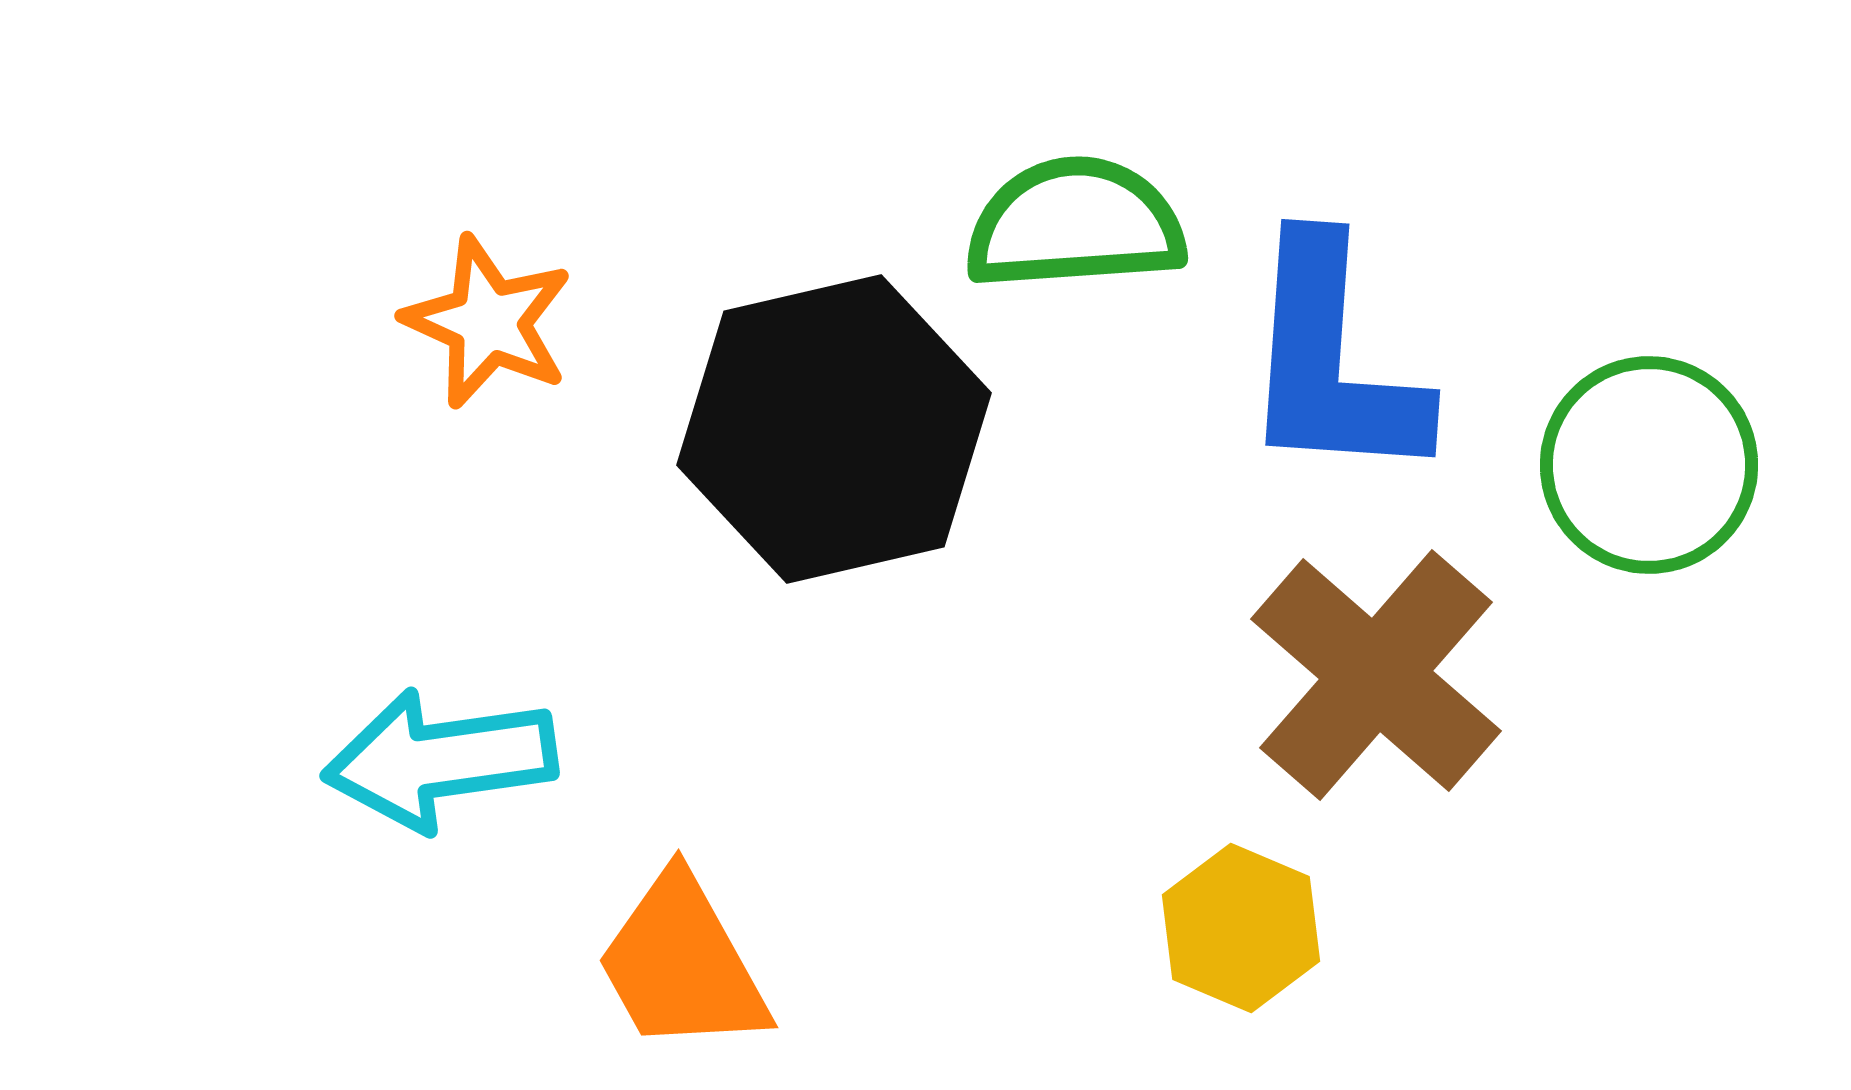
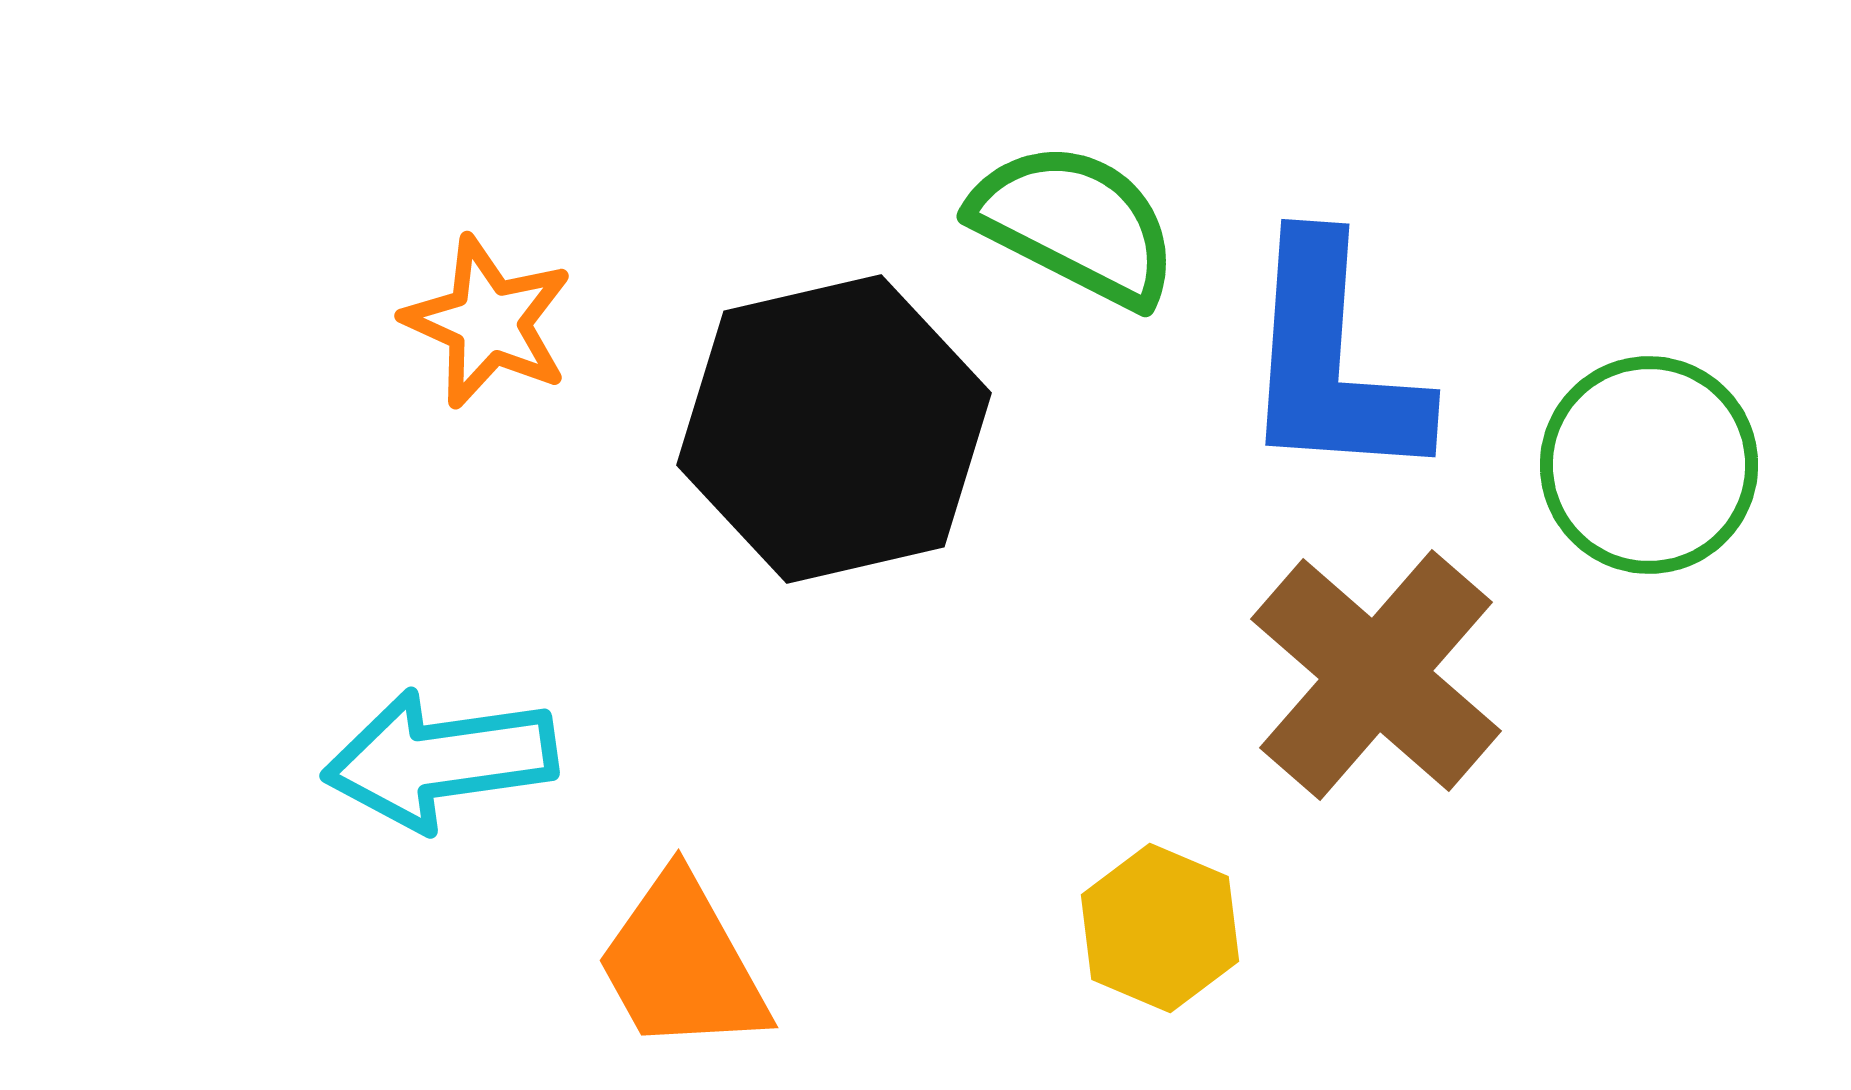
green semicircle: rotated 31 degrees clockwise
yellow hexagon: moved 81 px left
